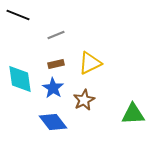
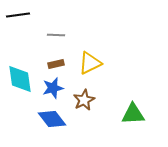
black line: rotated 30 degrees counterclockwise
gray line: rotated 24 degrees clockwise
blue star: rotated 25 degrees clockwise
blue diamond: moved 1 px left, 3 px up
